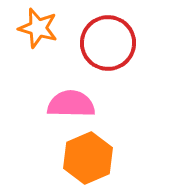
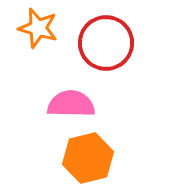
red circle: moved 2 px left
orange hexagon: rotated 9 degrees clockwise
